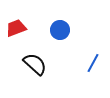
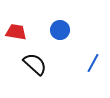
red trapezoid: moved 4 px down; rotated 30 degrees clockwise
